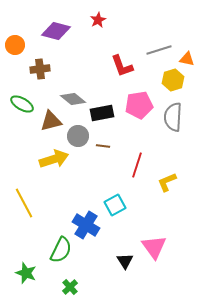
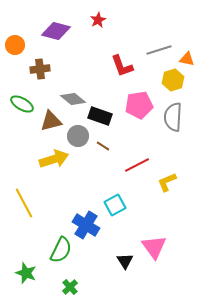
black rectangle: moved 2 px left, 3 px down; rotated 30 degrees clockwise
brown line: rotated 24 degrees clockwise
red line: rotated 45 degrees clockwise
